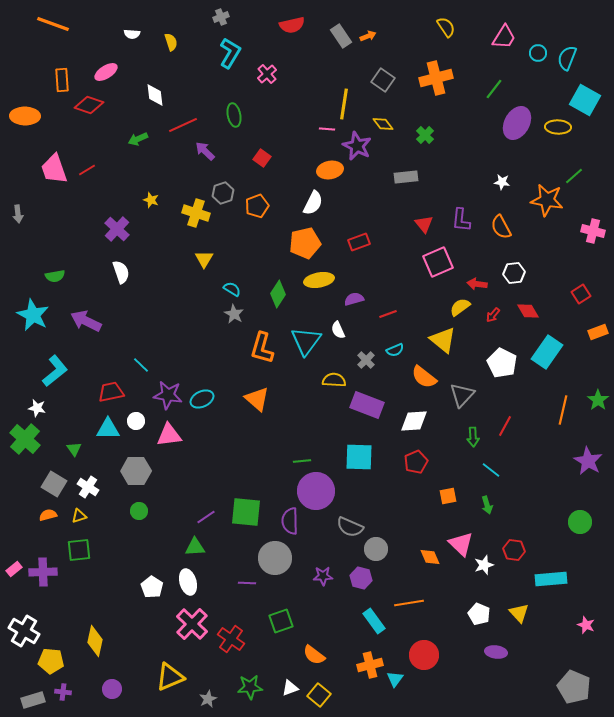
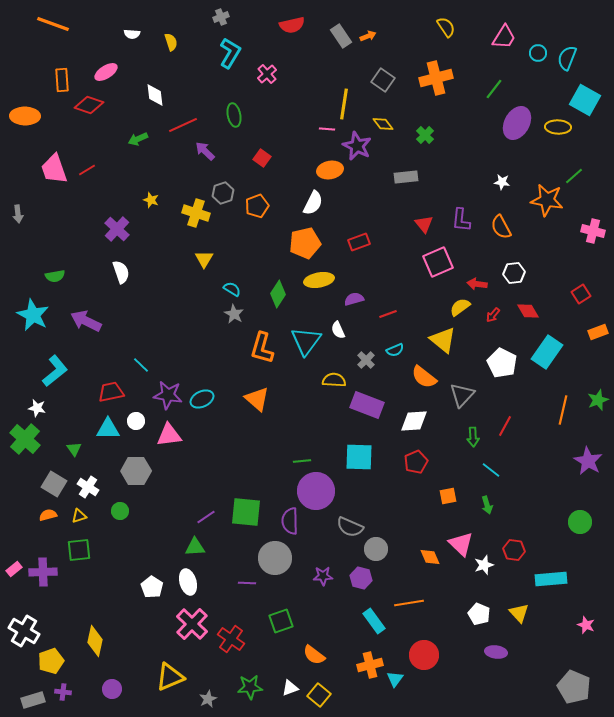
green star at (598, 400): rotated 15 degrees clockwise
green circle at (139, 511): moved 19 px left
yellow pentagon at (51, 661): rotated 25 degrees counterclockwise
